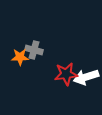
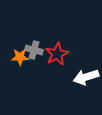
red star: moved 9 px left, 20 px up; rotated 20 degrees counterclockwise
